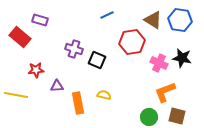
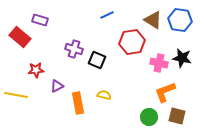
pink cross: rotated 12 degrees counterclockwise
purple triangle: rotated 24 degrees counterclockwise
